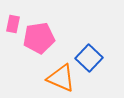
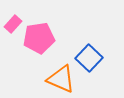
pink rectangle: rotated 30 degrees clockwise
orange triangle: moved 1 px down
